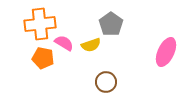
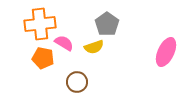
gray pentagon: moved 4 px left
yellow semicircle: moved 3 px right, 2 px down
brown circle: moved 29 px left
